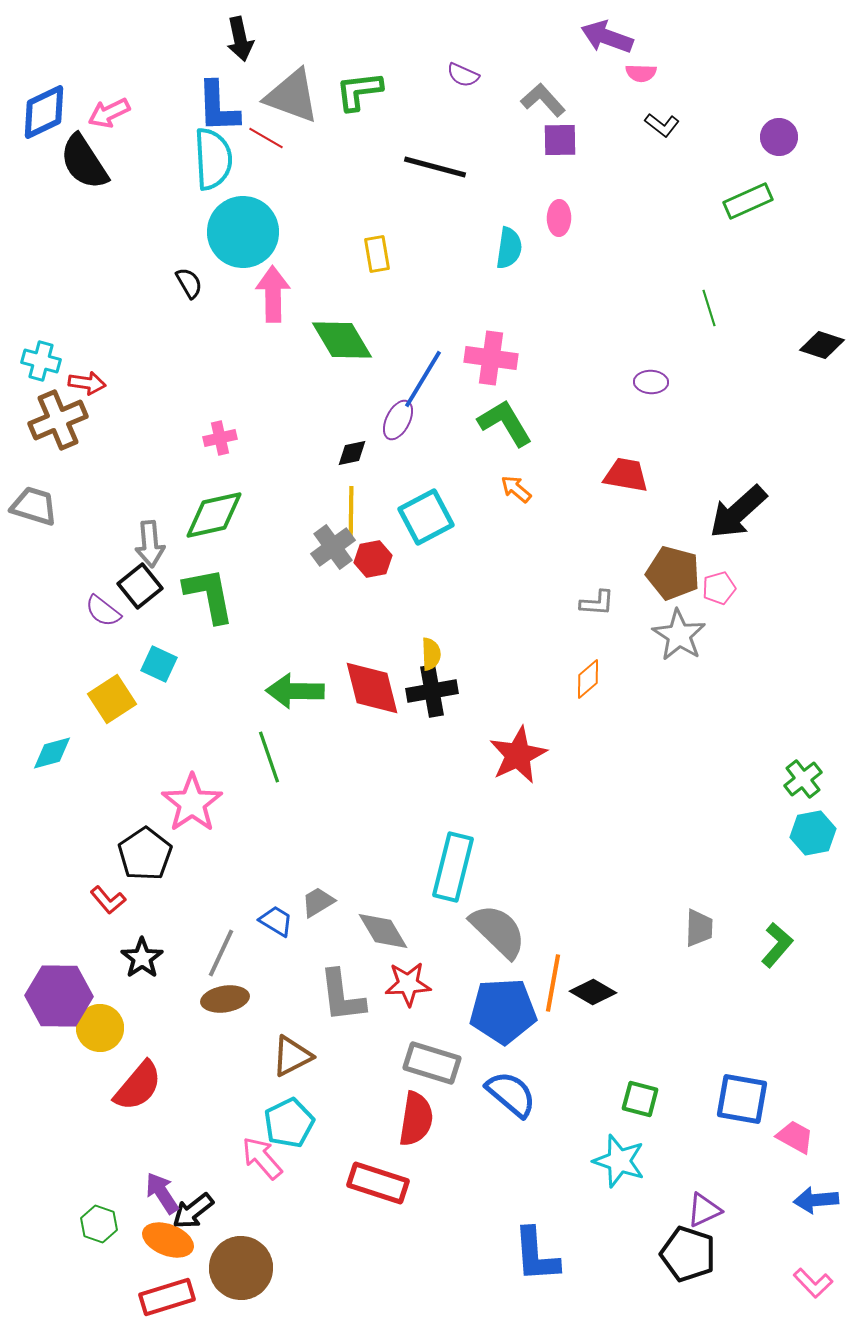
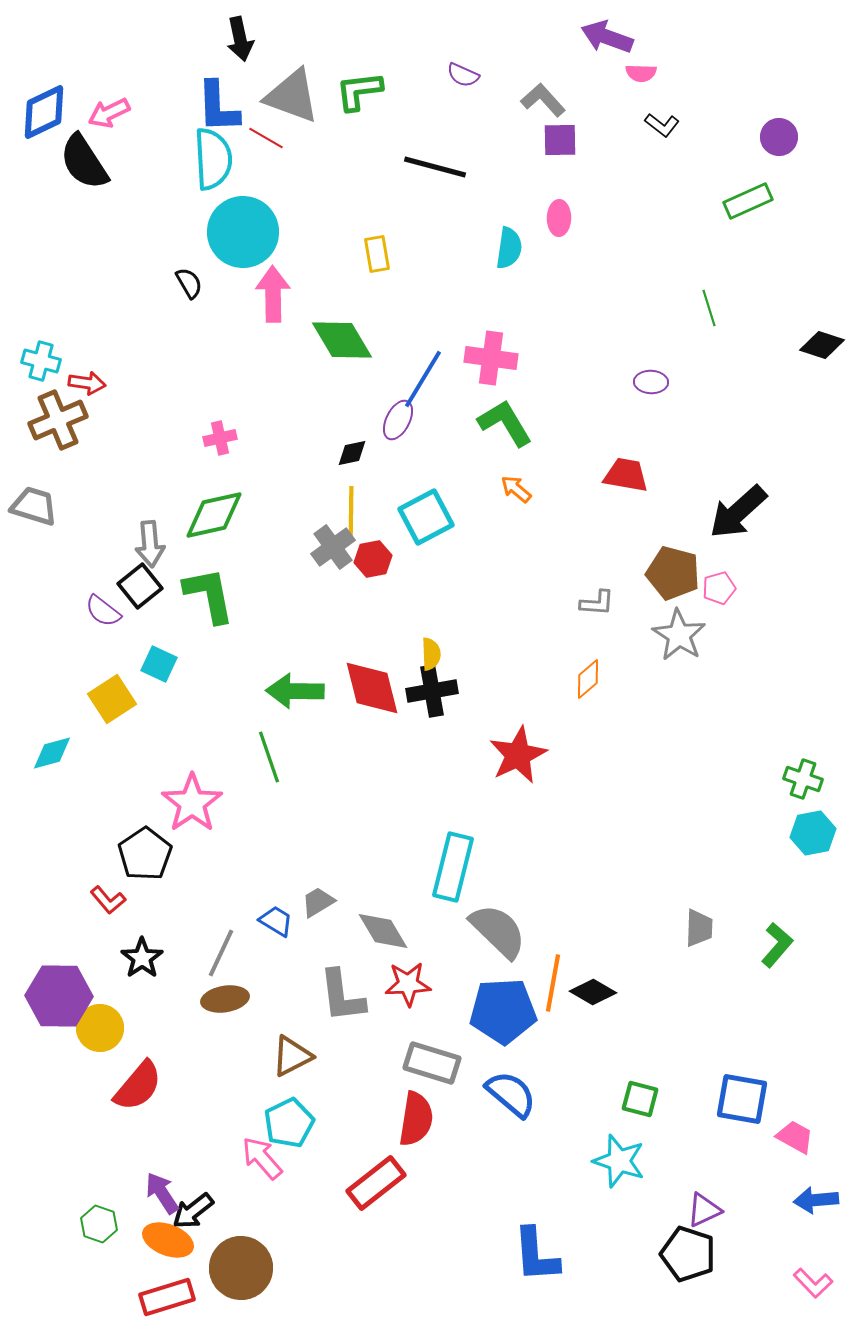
green cross at (803, 779): rotated 33 degrees counterclockwise
red rectangle at (378, 1183): moved 2 px left; rotated 56 degrees counterclockwise
